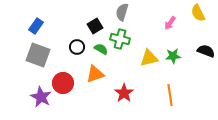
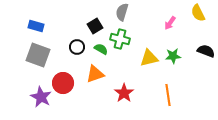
blue rectangle: rotated 70 degrees clockwise
orange line: moved 2 px left
